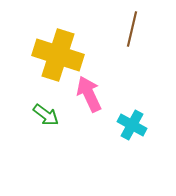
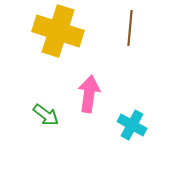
brown line: moved 2 px left, 1 px up; rotated 8 degrees counterclockwise
yellow cross: moved 24 px up
pink arrow: rotated 33 degrees clockwise
